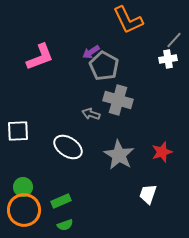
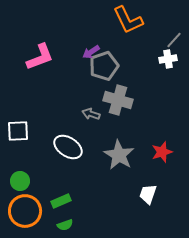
gray pentagon: rotated 24 degrees clockwise
green circle: moved 3 px left, 6 px up
orange circle: moved 1 px right, 1 px down
